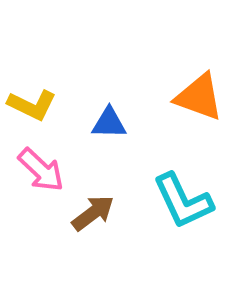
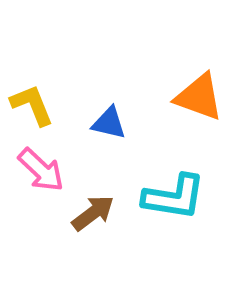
yellow L-shape: rotated 138 degrees counterclockwise
blue triangle: rotated 12 degrees clockwise
cyan L-shape: moved 9 px left, 4 px up; rotated 56 degrees counterclockwise
